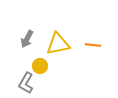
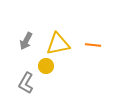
gray arrow: moved 1 px left, 2 px down
yellow circle: moved 6 px right
